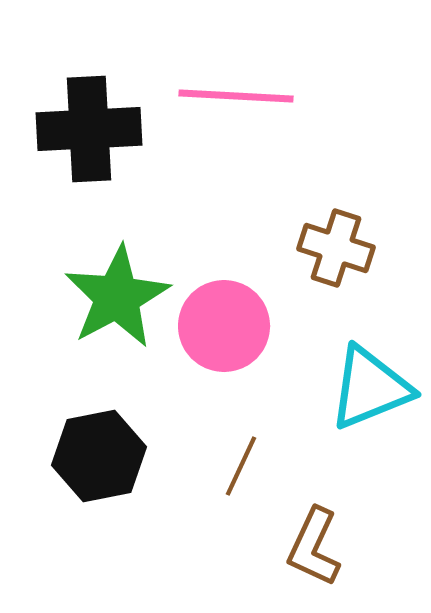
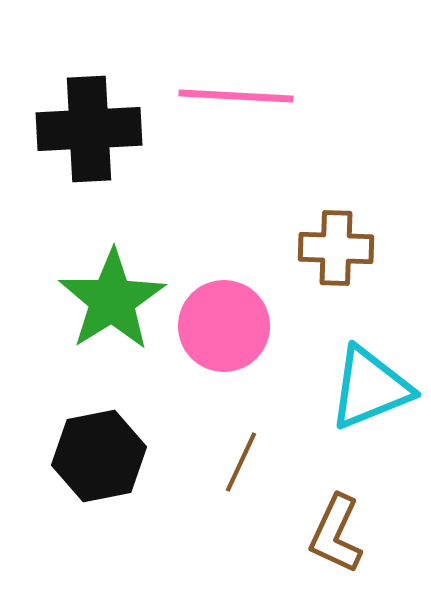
brown cross: rotated 16 degrees counterclockwise
green star: moved 5 px left, 3 px down; rotated 4 degrees counterclockwise
brown line: moved 4 px up
brown L-shape: moved 22 px right, 13 px up
